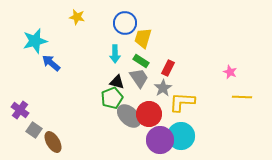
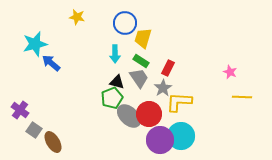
cyan star: moved 3 px down
yellow L-shape: moved 3 px left
